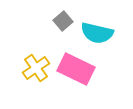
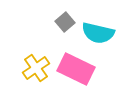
gray square: moved 2 px right, 1 px down
cyan semicircle: moved 1 px right
